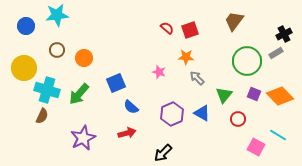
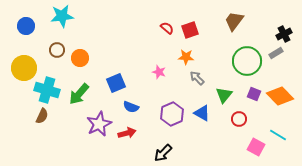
cyan star: moved 5 px right, 1 px down
orange circle: moved 4 px left
blue semicircle: rotated 21 degrees counterclockwise
red circle: moved 1 px right
purple star: moved 16 px right, 14 px up
